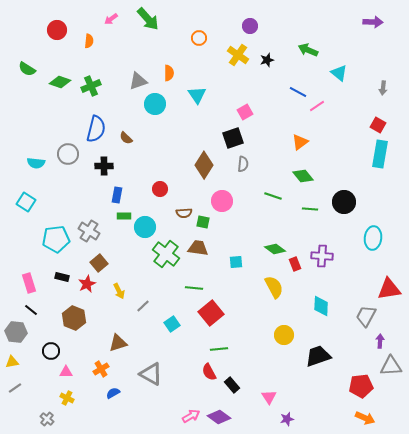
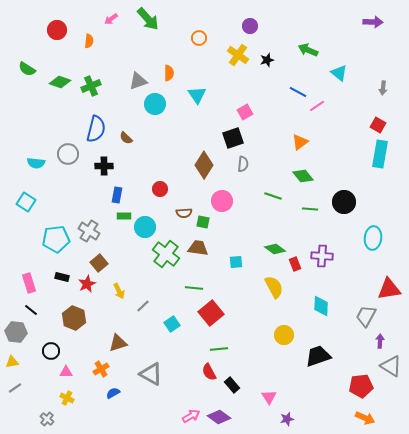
gray triangle at (391, 366): rotated 35 degrees clockwise
